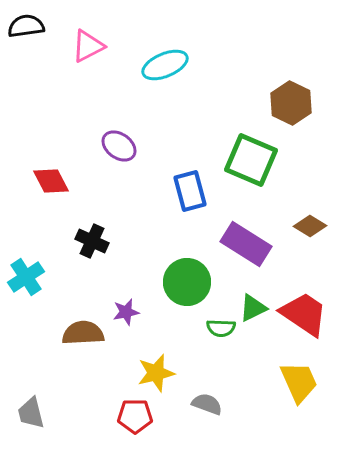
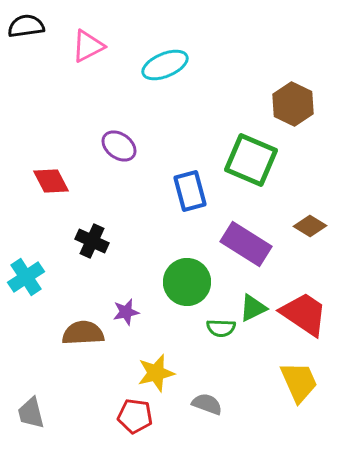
brown hexagon: moved 2 px right, 1 px down
red pentagon: rotated 8 degrees clockwise
